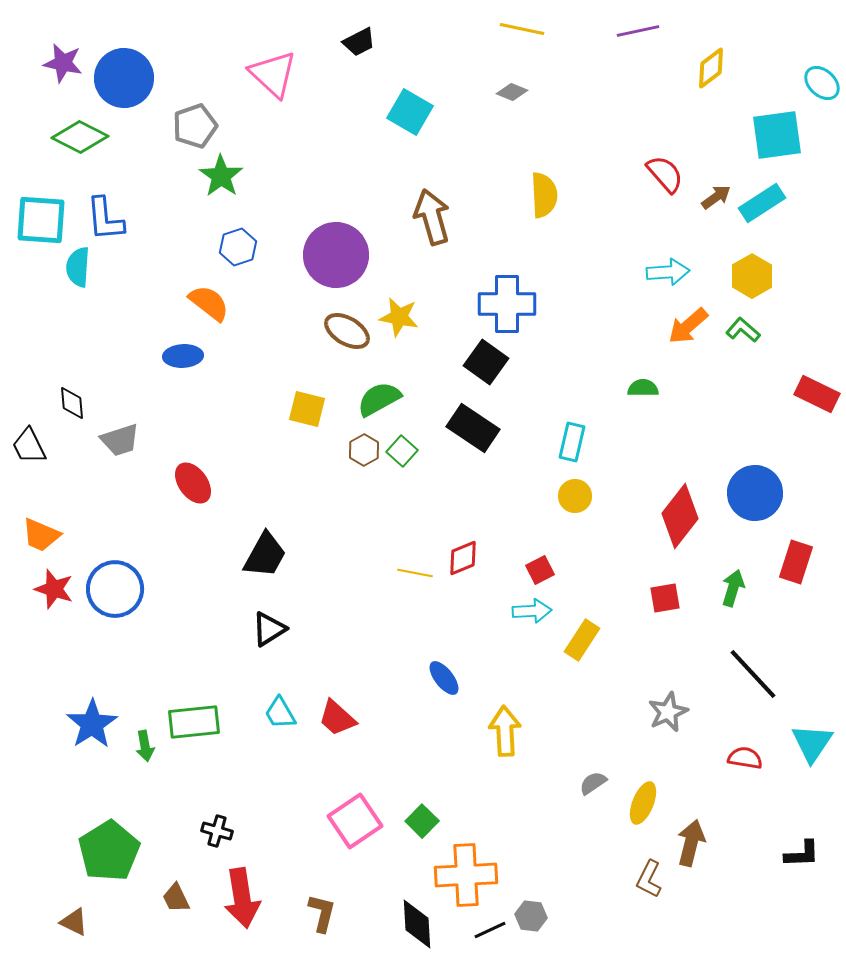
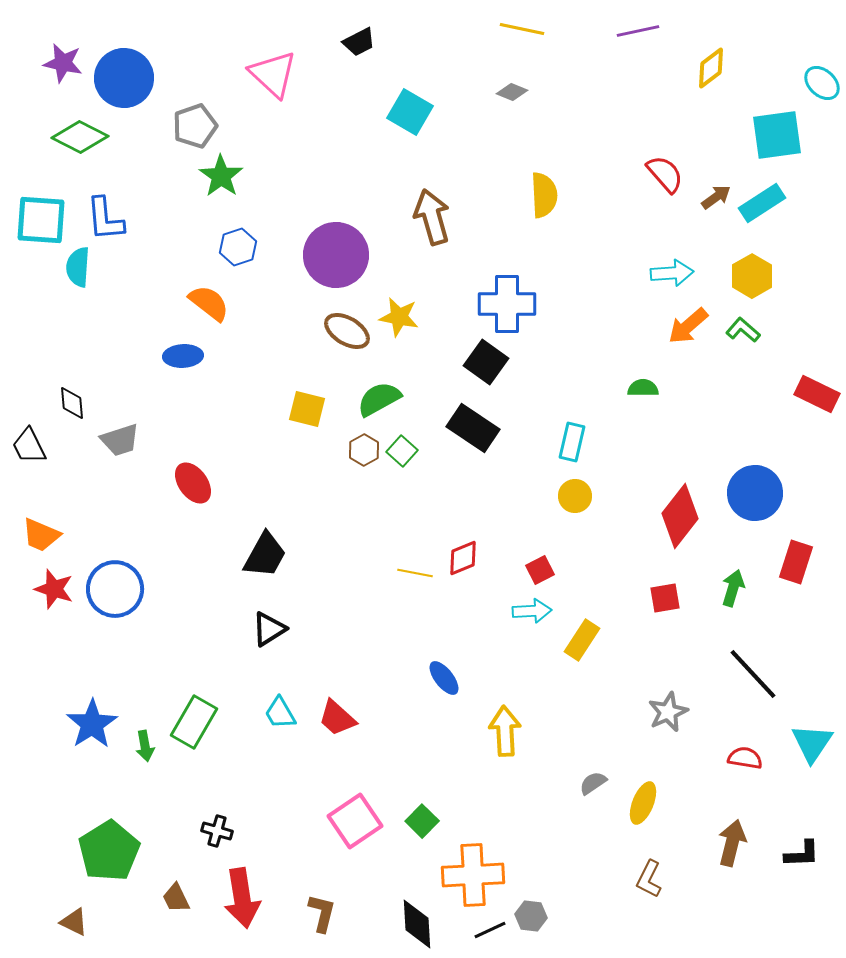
cyan arrow at (668, 272): moved 4 px right, 1 px down
green rectangle at (194, 722): rotated 54 degrees counterclockwise
brown arrow at (691, 843): moved 41 px right
orange cross at (466, 875): moved 7 px right
